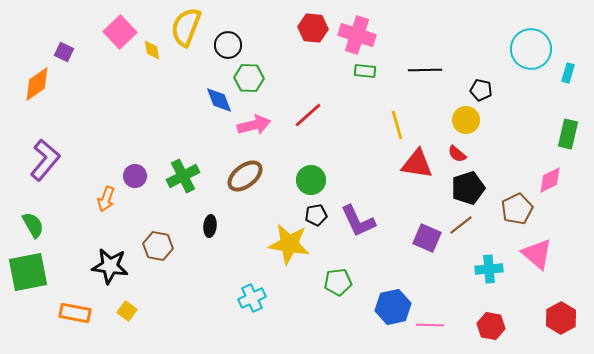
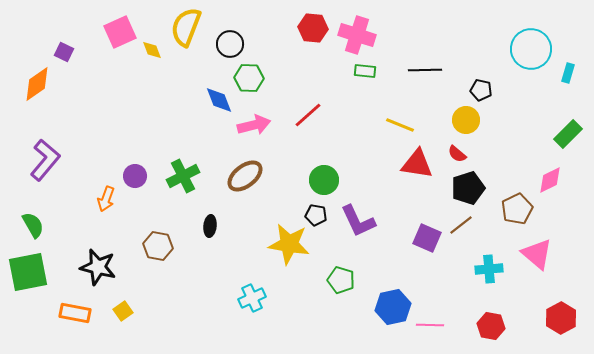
pink square at (120, 32): rotated 20 degrees clockwise
black circle at (228, 45): moved 2 px right, 1 px up
yellow diamond at (152, 50): rotated 10 degrees counterclockwise
yellow line at (397, 125): moved 3 px right; rotated 52 degrees counterclockwise
green rectangle at (568, 134): rotated 32 degrees clockwise
green circle at (311, 180): moved 13 px right
black pentagon at (316, 215): rotated 20 degrees clockwise
black star at (110, 266): moved 12 px left, 1 px down; rotated 6 degrees clockwise
green pentagon at (338, 282): moved 3 px right, 2 px up; rotated 24 degrees clockwise
yellow square at (127, 311): moved 4 px left; rotated 18 degrees clockwise
